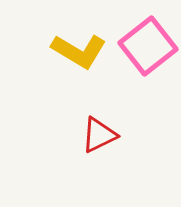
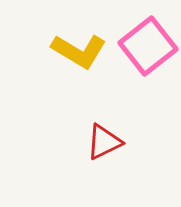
red triangle: moved 5 px right, 7 px down
